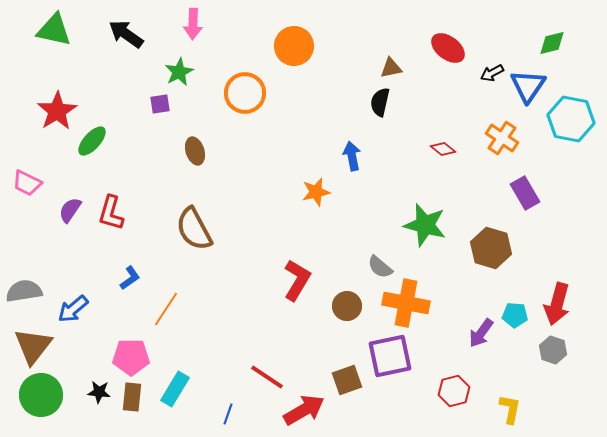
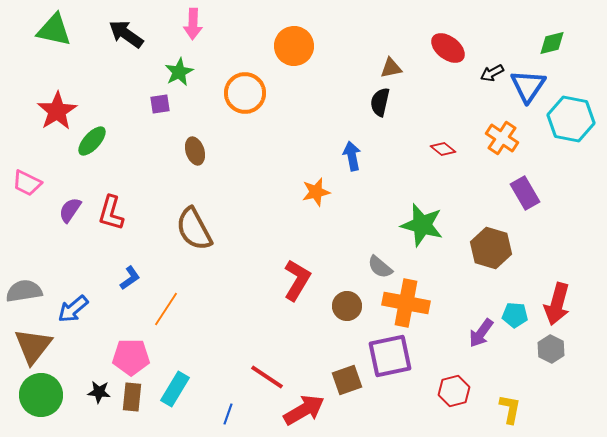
green star at (425, 225): moved 3 px left
gray hexagon at (553, 350): moved 2 px left, 1 px up; rotated 8 degrees clockwise
